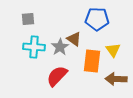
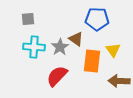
brown triangle: moved 2 px right
brown arrow: moved 3 px right, 2 px down
